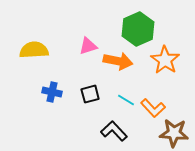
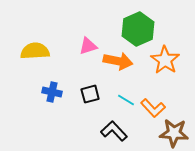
yellow semicircle: moved 1 px right, 1 px down
